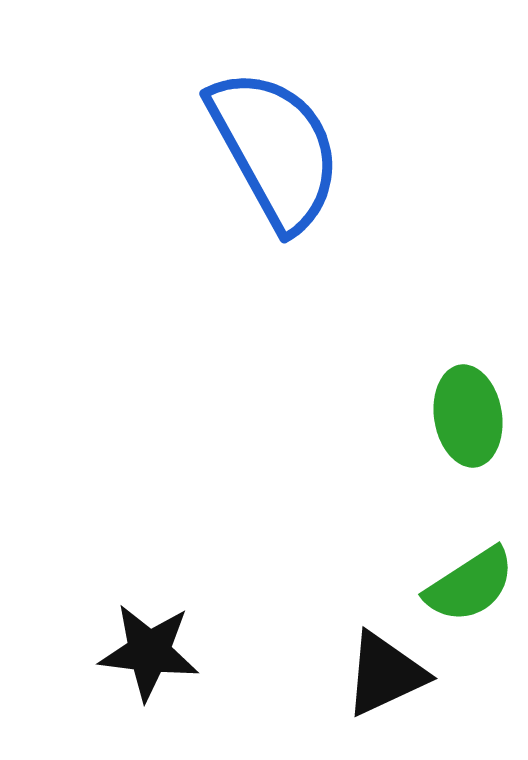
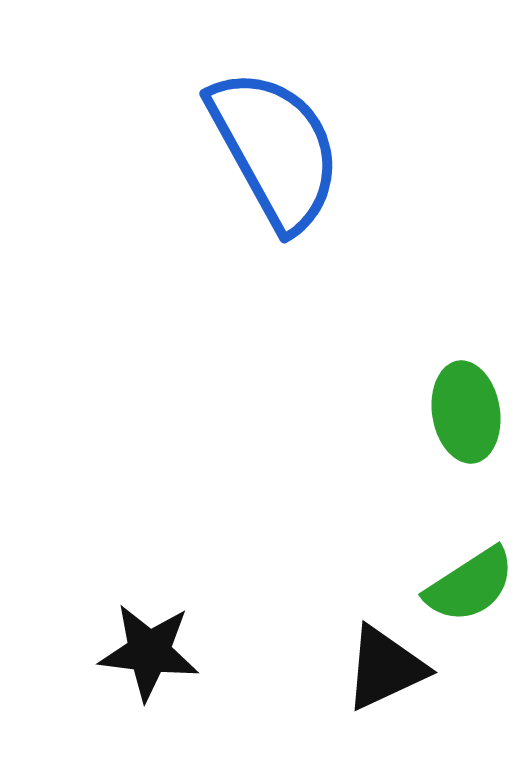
green ellipse: moved 2 px left, 4 px up
black triangle: moved 6 px up
